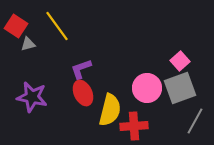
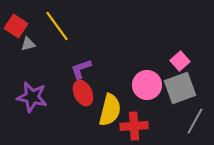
pink circle: moved 3 px up
